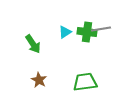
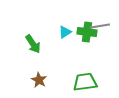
gray line: moved 1 px left, 3 px up
